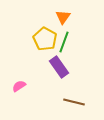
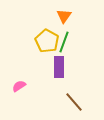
orange triangle: moved 1 px right, 1 px up
yellow pentagon: moved 2 px right, 2 px down
purple rectangle: rotated 35 degrees clockwise
brown line: rotated 35 degrees clockwise
